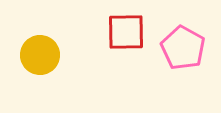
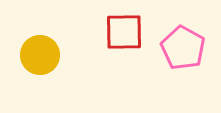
red square: moved 2 px left
